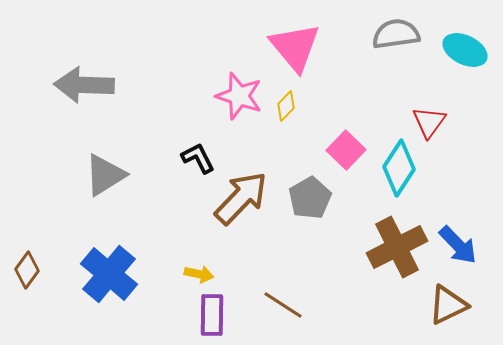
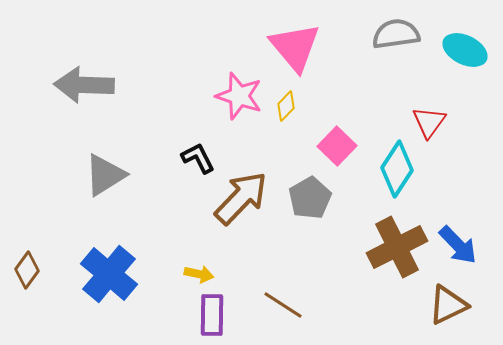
pink square: moved 9 px left, 4 px up
cyan diamond: moved 2 px left, 1 px down
